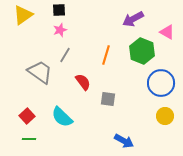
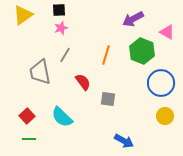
pink star: moved 1 px right, 2 px up
gray trapezoid: rotated 136 degrees counterclockwise
